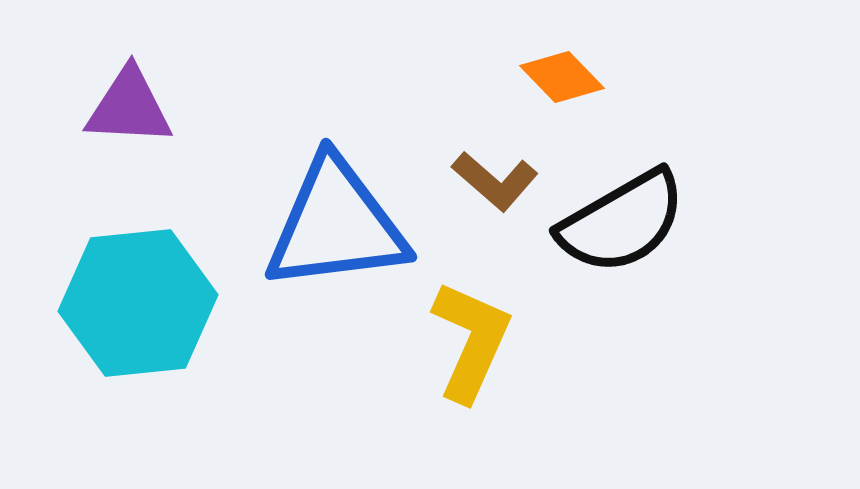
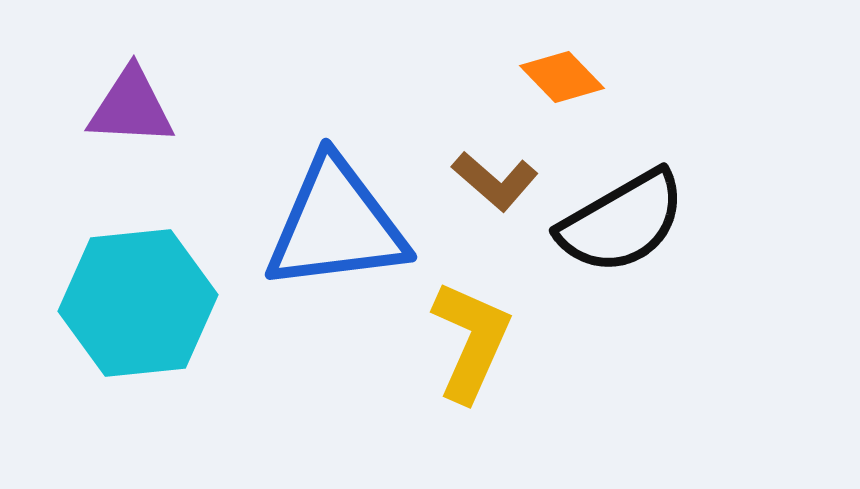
purple triangle: moved 2 px right
